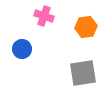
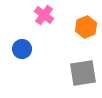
pink cross: moved 1 px up; rotated 18 degrees clockwise
orange hexagon: rotated 15 degrees counterclockwise
